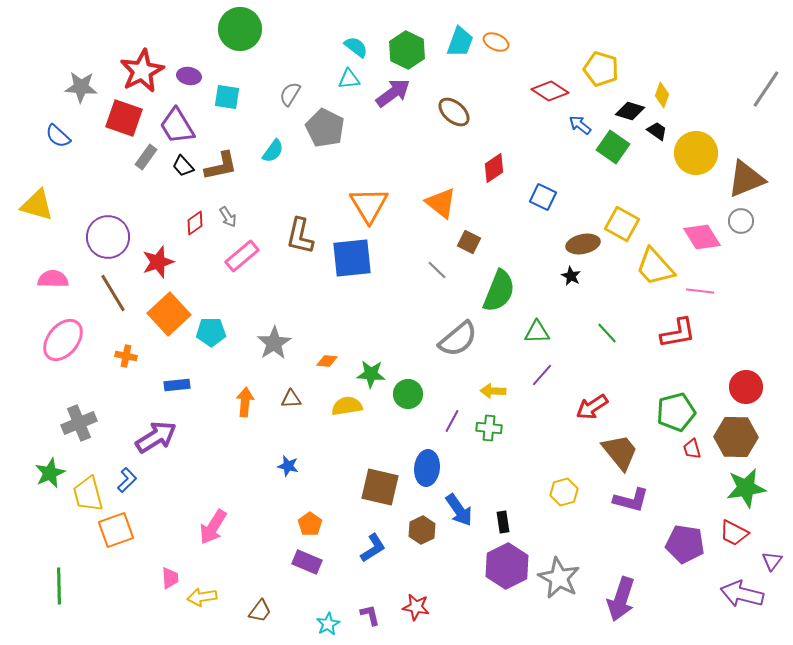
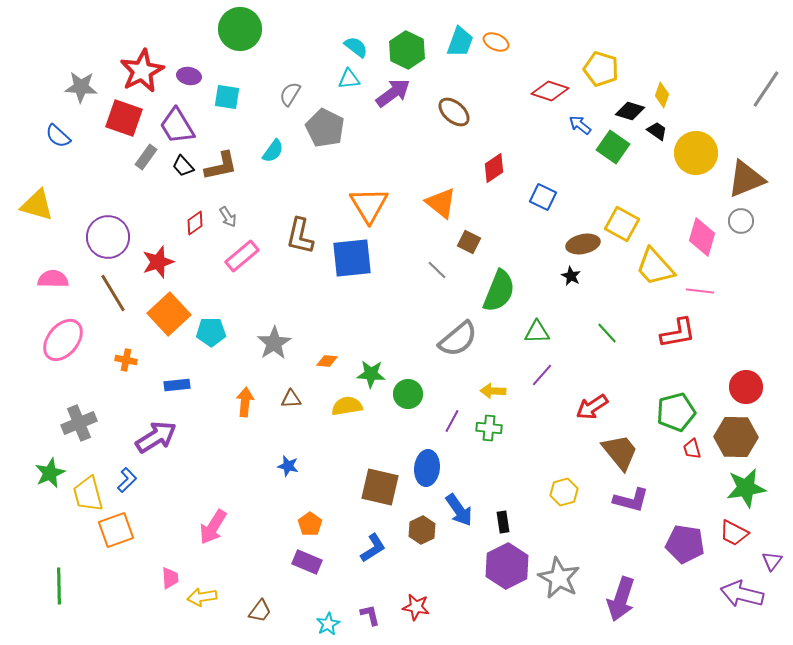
red diamond at (550, 91): rotated 15 degrees counterclockwise
pink diamond at (702, 237): rotated 48 degrees clockwise
orange cross at (126, 356): moved 4 px down
